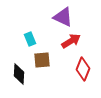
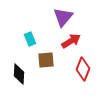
purple triangle: rotated 45 degrees clockwise
brown square: moved 4 px right
